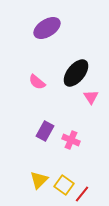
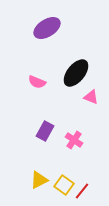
pink semicircle: rotated 18 degrees counterclockwise
pink triangle: rotated 35 degrees counterclockwise
pink cross: moved 3 px right; rotated 12 degrees clockwise
yellow triangle: rotated 18 degrees clockwise
red line: moved 3 px up
